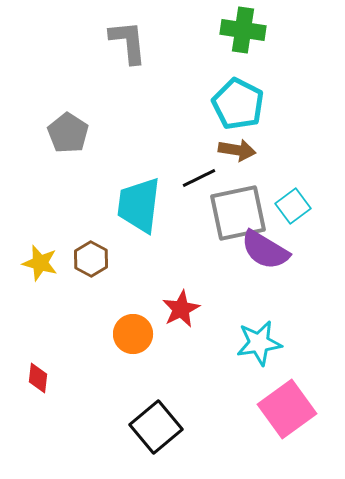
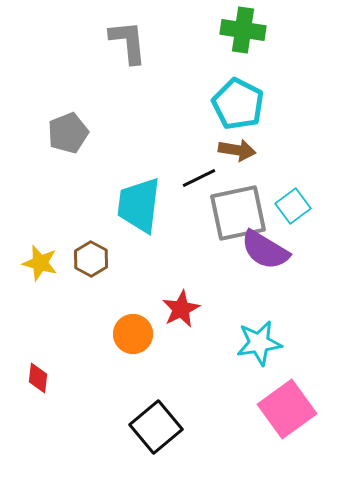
gray pentagon: rotated 18 degrees clockwise
